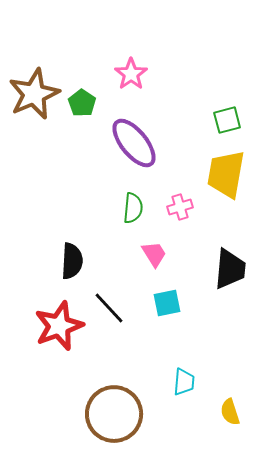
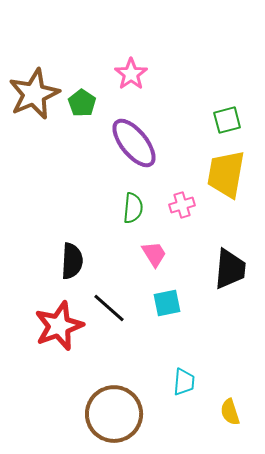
pink cross: moved 2 px right, 2 px up
black line: rotated 6 degrees counterclockwise
